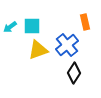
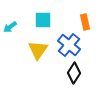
cyan square: moved 11 px right, 6 px up
blue cross: moved 2 px right; rotated 10 degrees counterclockwise
yellow triangle: rotated 35 degrees counterclockwise
